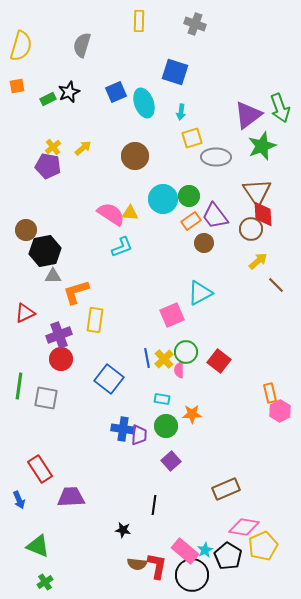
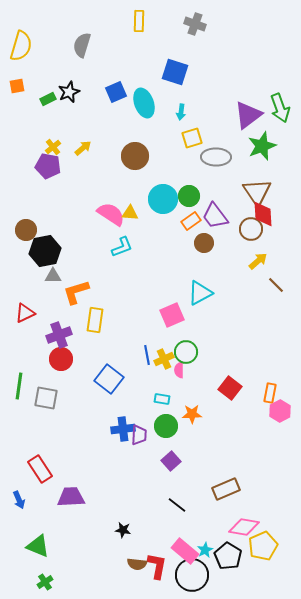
blue line at (147, 358): moved 3 px up
yellow cross at (164, 359): rotated 18 degrees clockwise
red square at (219, 361): moved 11 px right, 27 px down
orange rectangle at (270, 393): rotated 24 degrees clockwise
blue cross at (123, 429): rotated 15 degrees counterclockwise
black line at (154, 505): moved 23 px right; rotated 60 degrees counterclockwise
